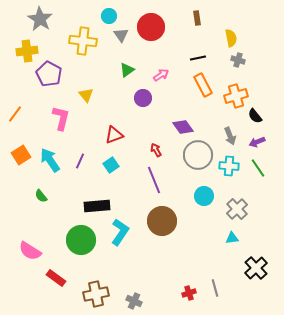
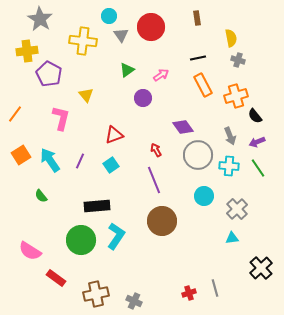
cyan L-shape at (120, 232): moved 4 px left, 4 px down
black cross at (256, 268): moved 5 px right
